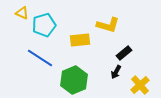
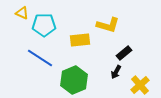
cyan pentagon: rotated 15 degrees clockwise
